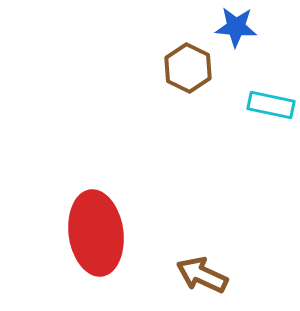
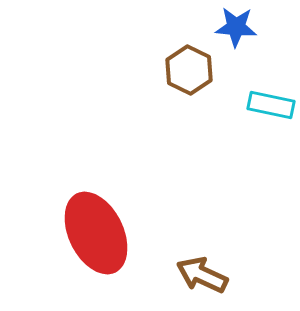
brown hexagon: moved 1 px right, 2 px down
red ellipse: rotated 18 degrees counterclockwise
